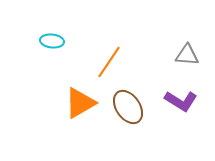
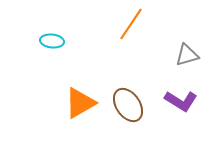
gray triangle: rotated 20 degrees counterclockwise
orange line: moved 22 px right, 38 px up
brown ellipse: moved 2 px up
